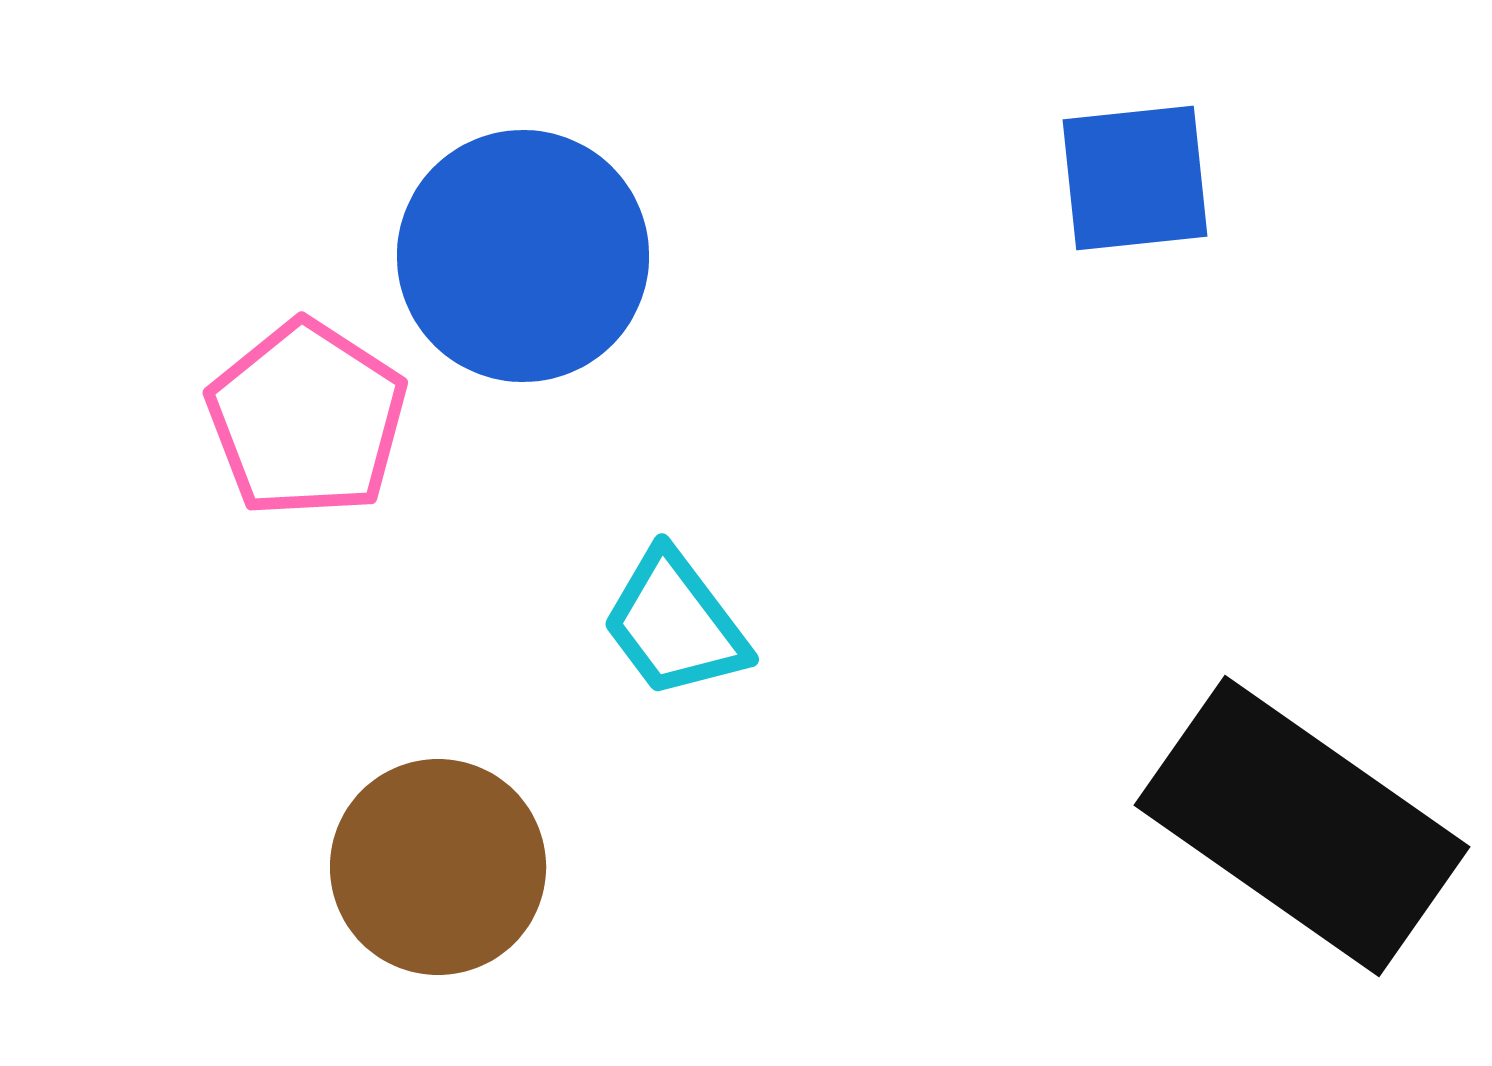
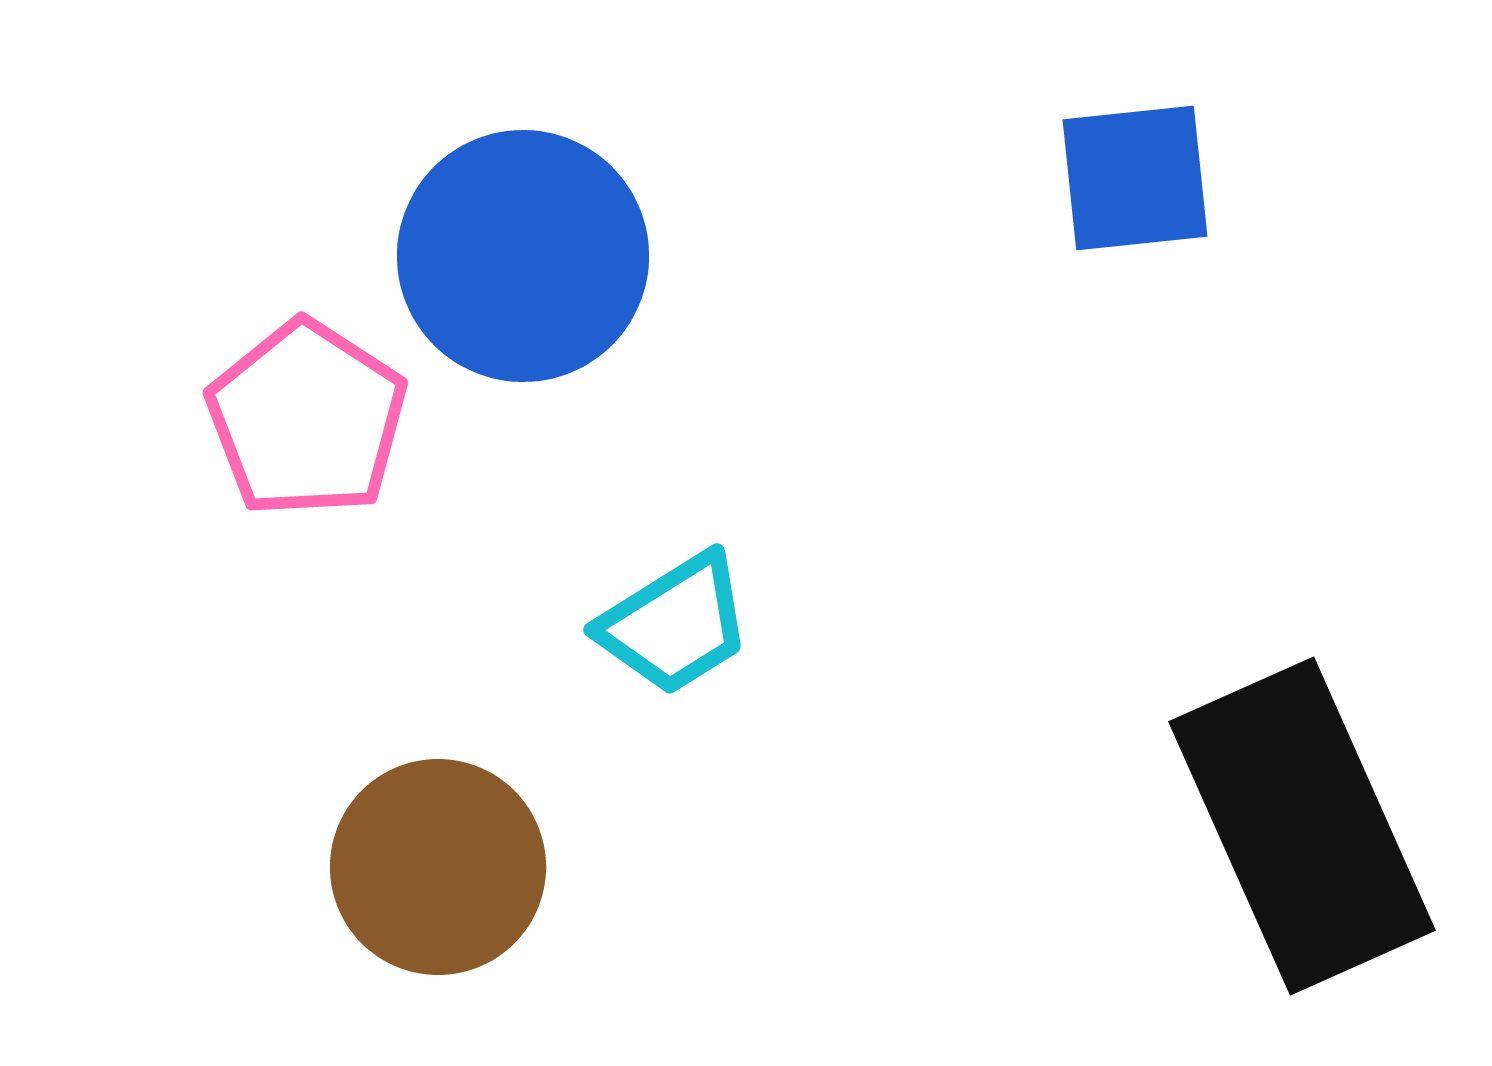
cyan trapezoid: rotated 85 degrees counterclockwise
black rectangle: rotated 31 degrees clockwise
